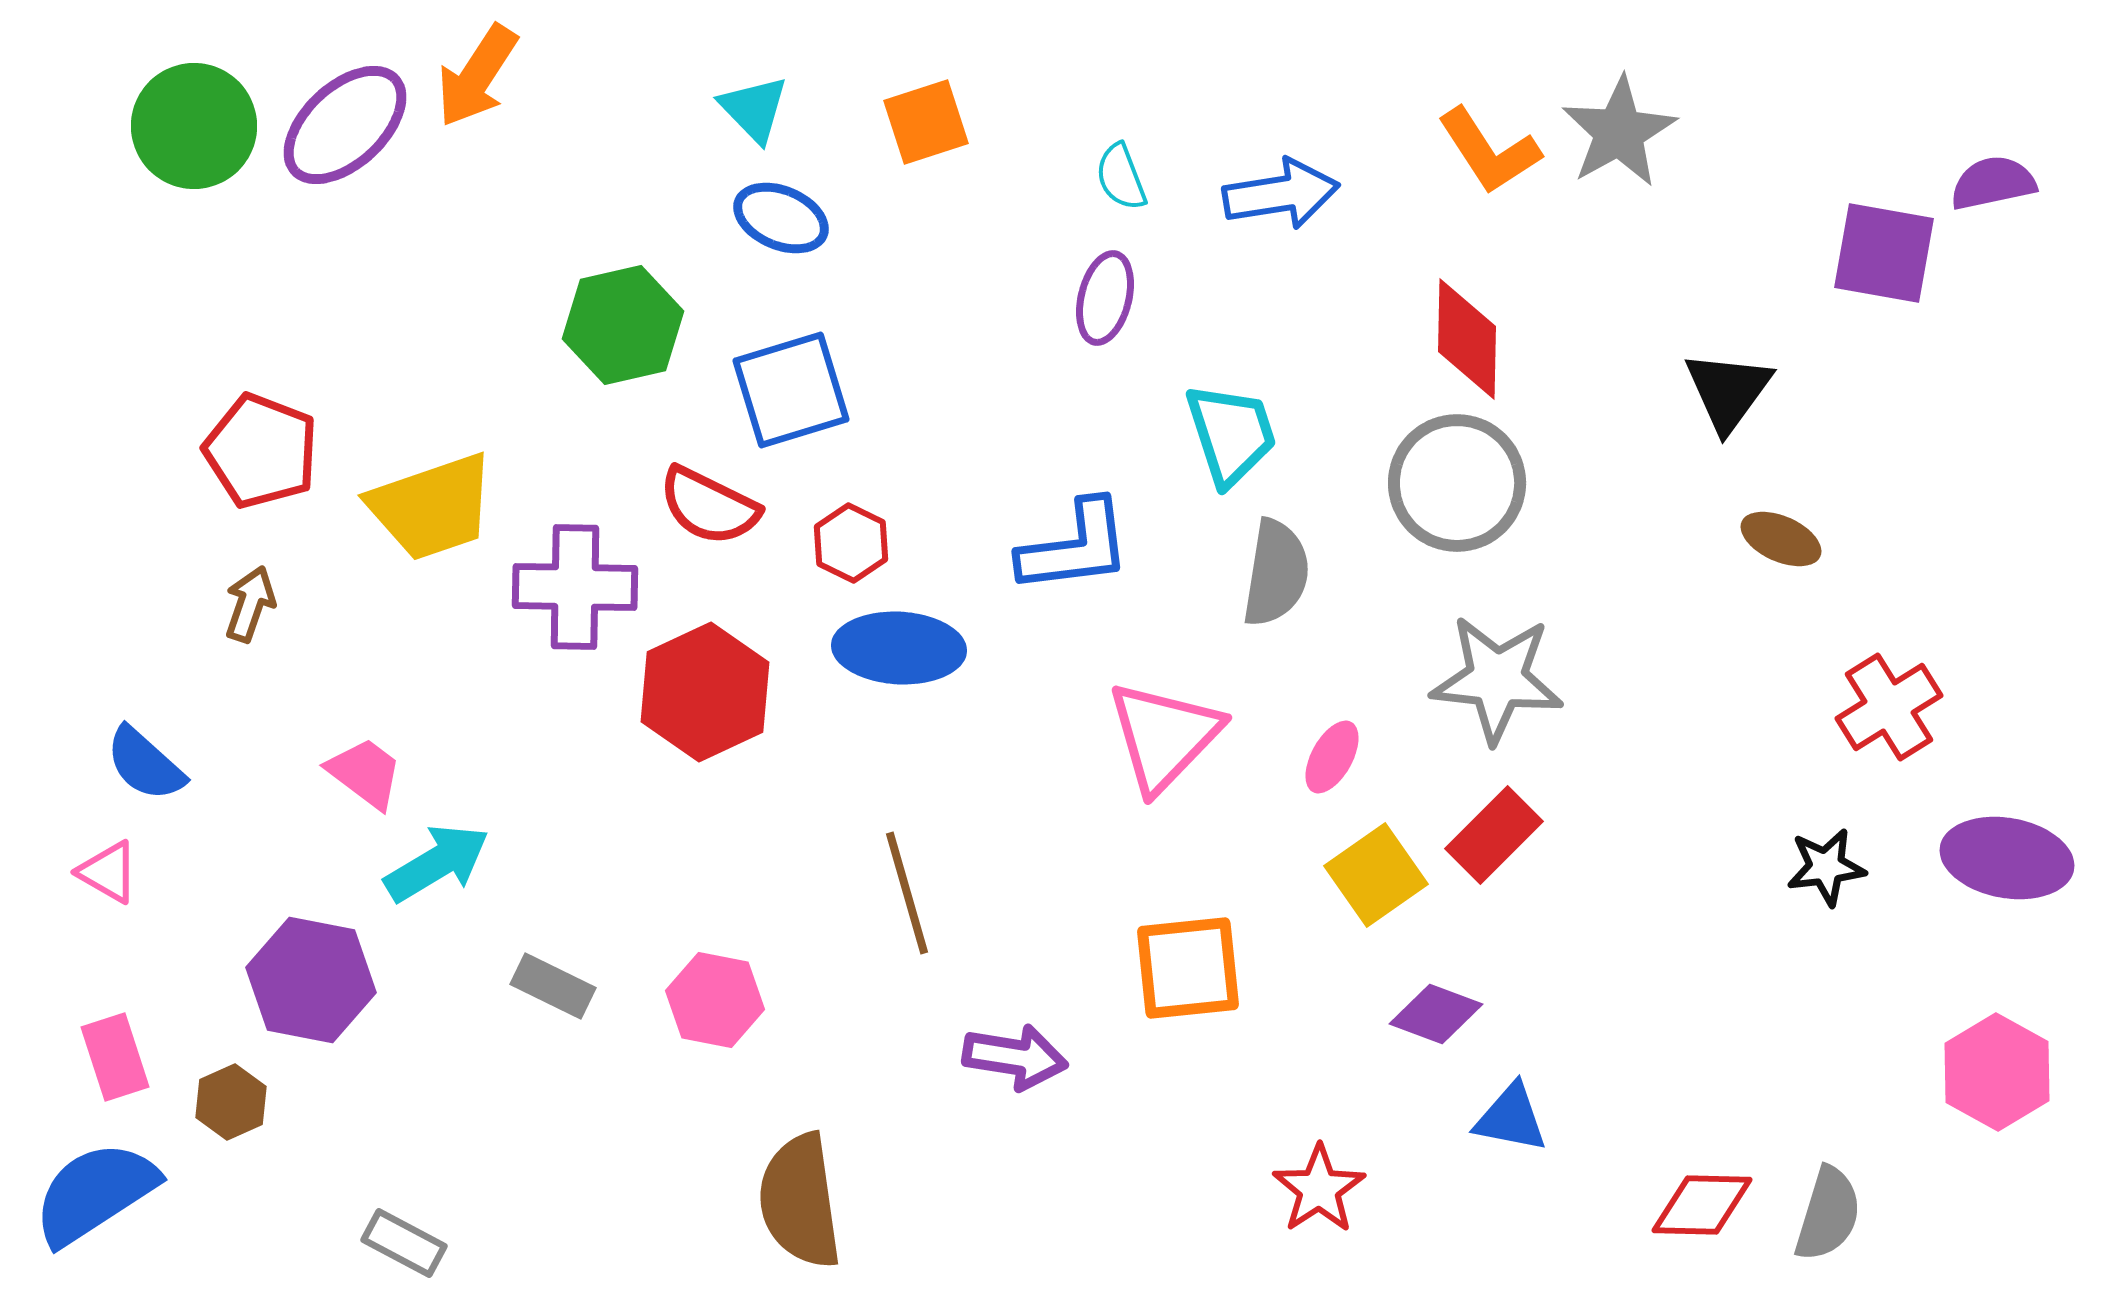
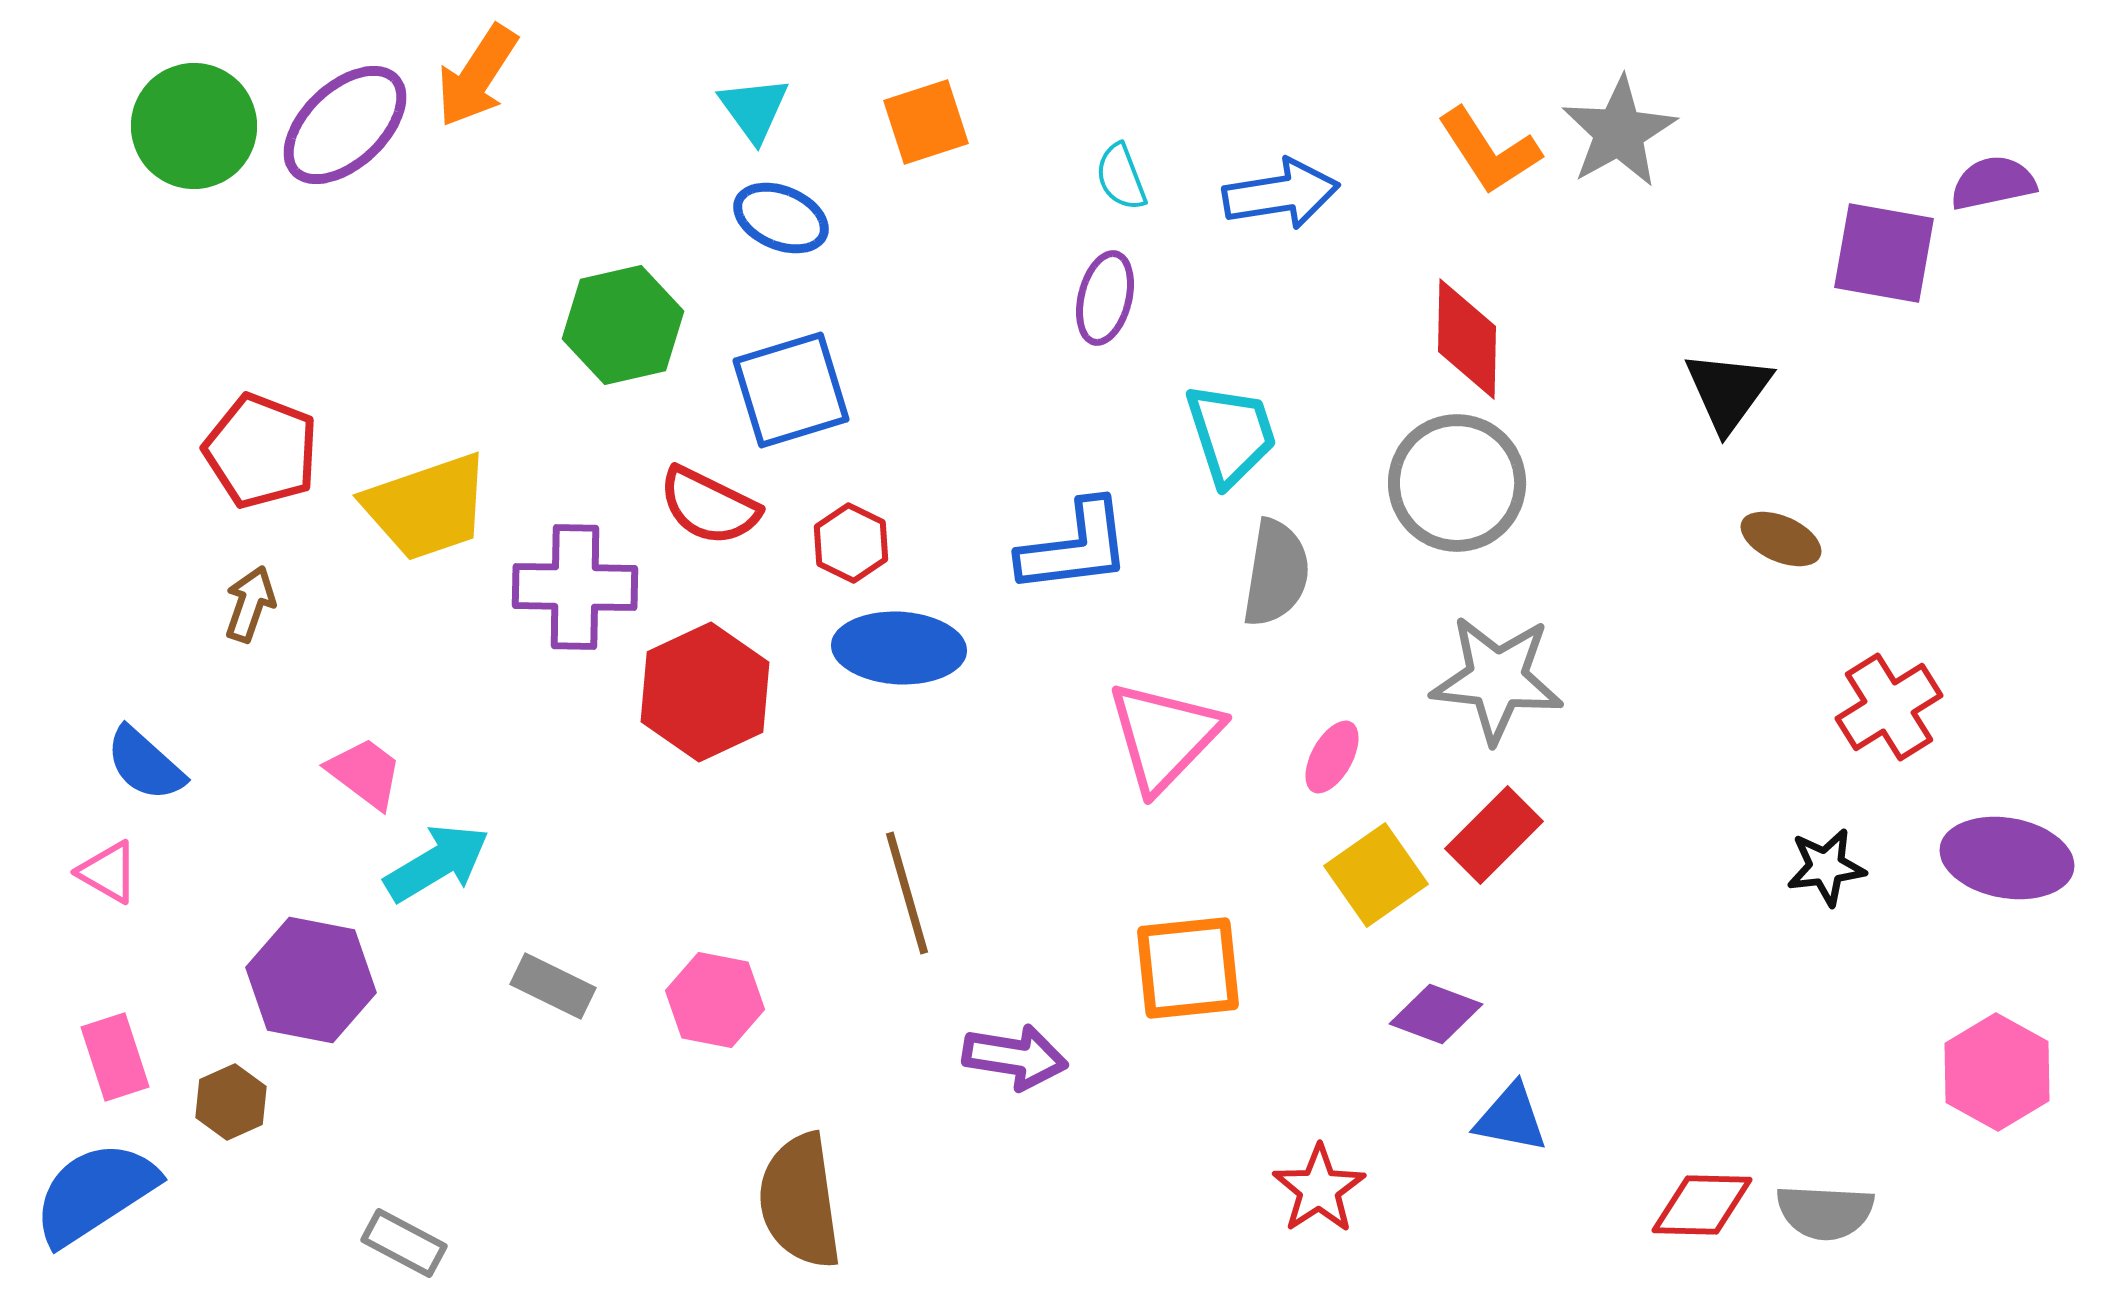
cyan triangle at (754, 109): rotated 8 degrees clockwise
yellow trapezoid at (432, 507): moved 5 px left
gray semicircle at (1828, 1214): moved 3 px left, 2 px up; rotated 76 degrees clockwise
